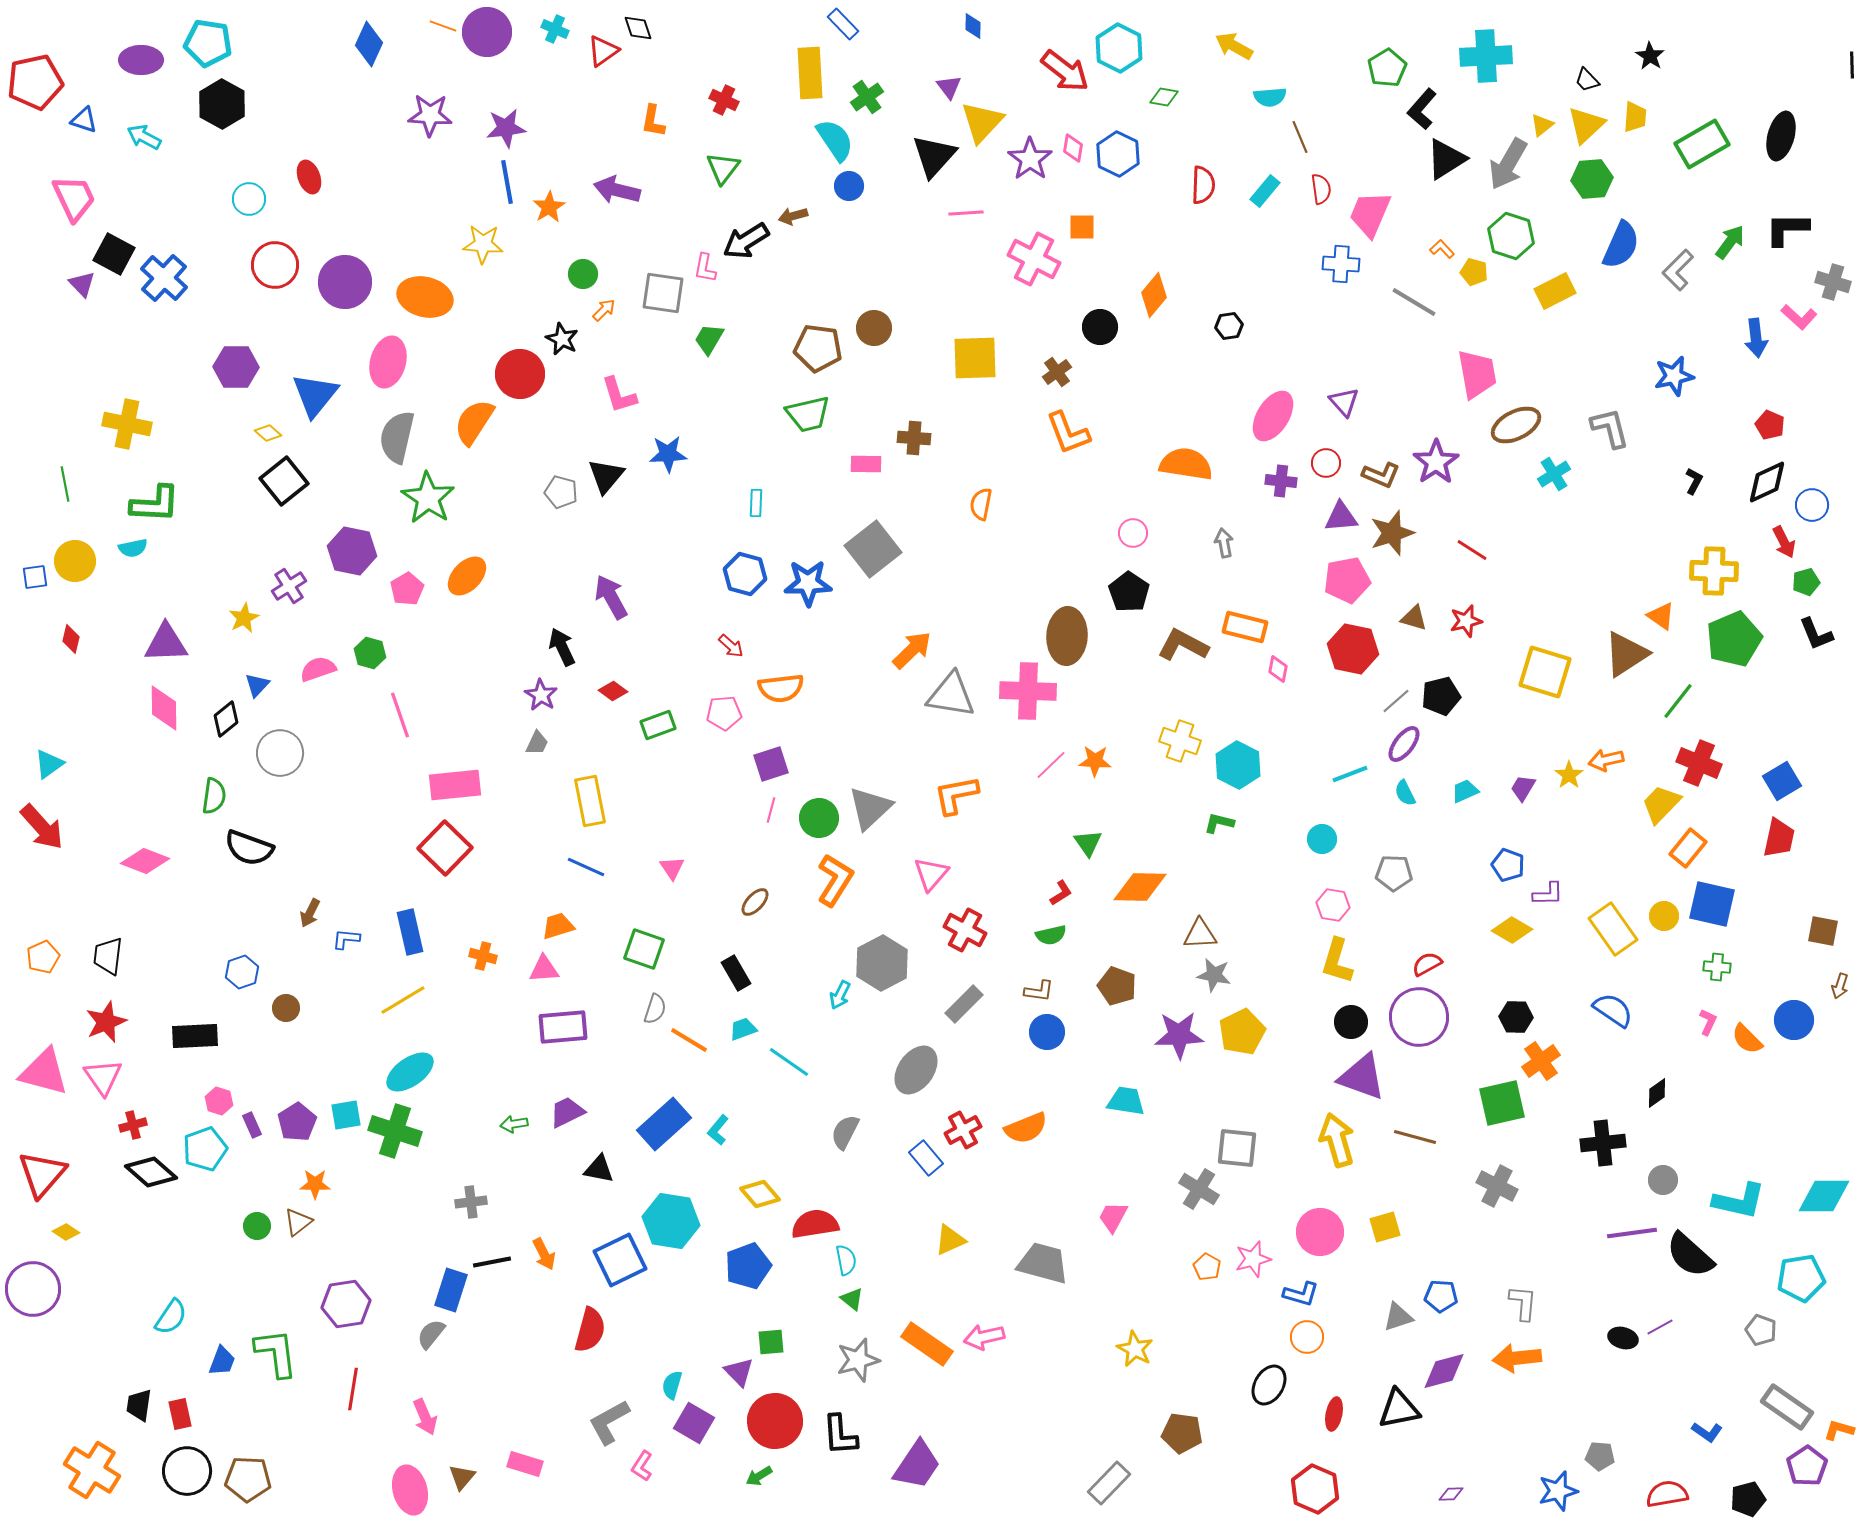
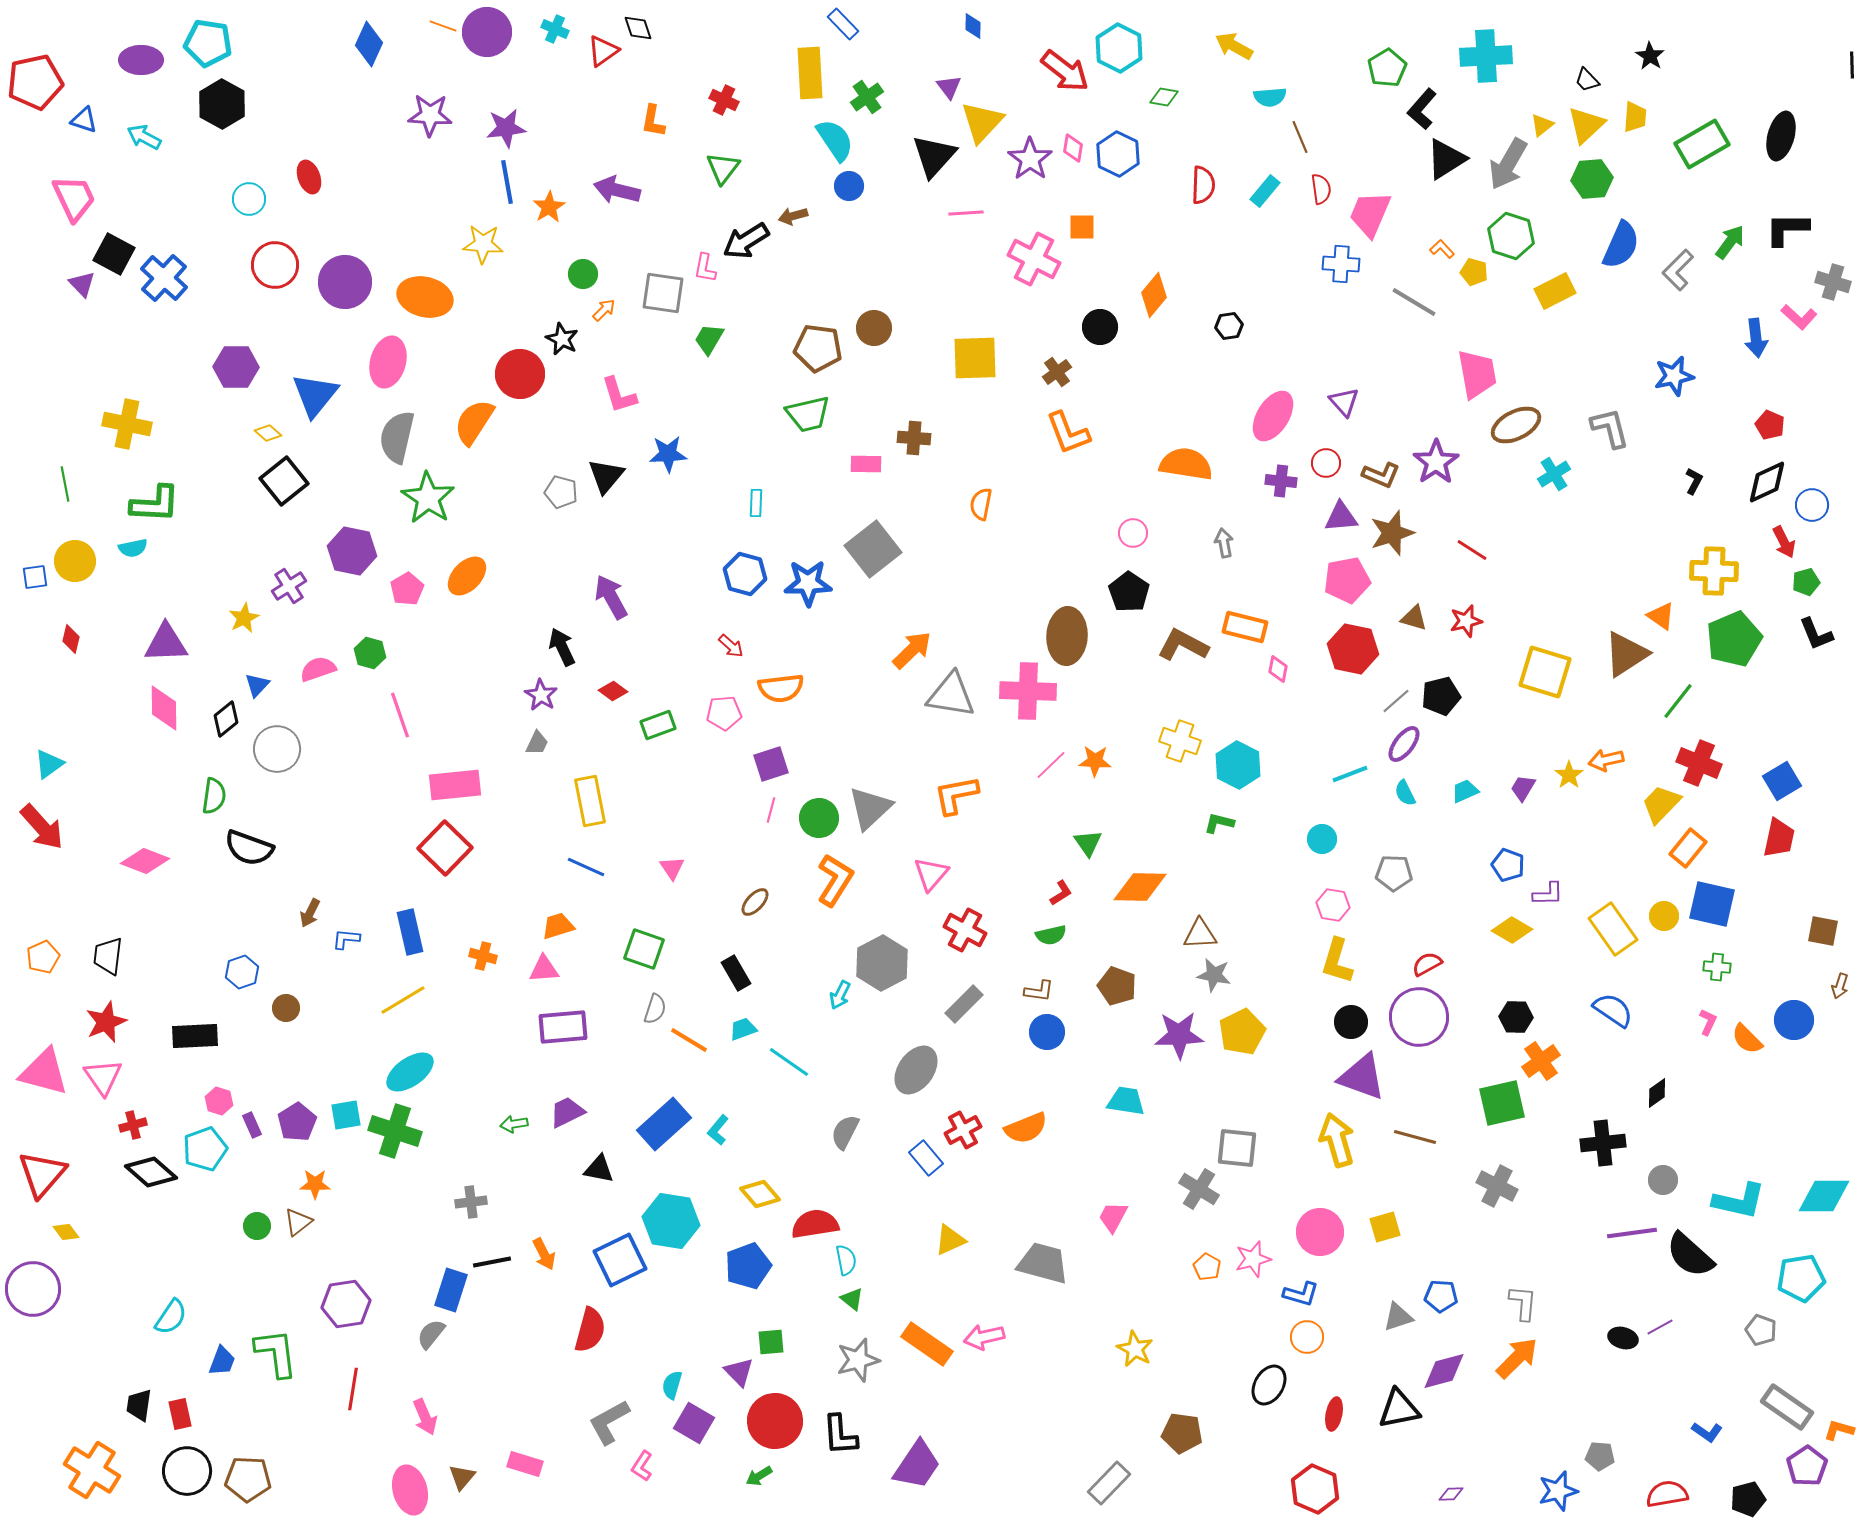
gray circle at (280, 753): moved 3 px left, 4 px up
yellow diamond at (66, 1232): rotated 20 degrees clockwise
orange arrow at (1517, 1358): rotated 141 degrees clockwise
